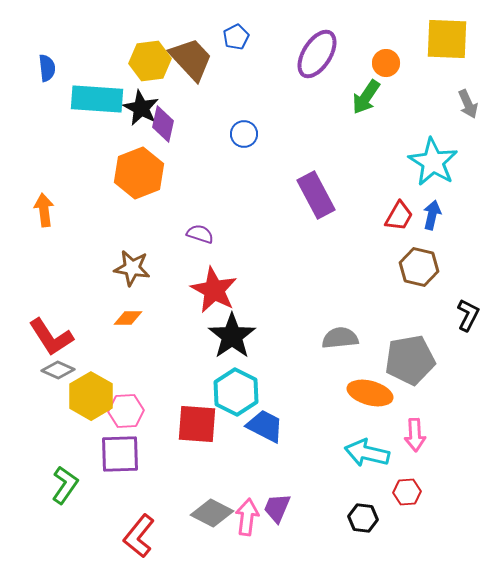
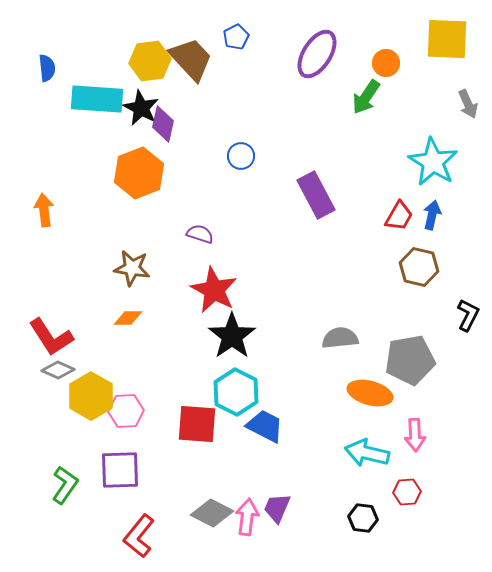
blue circle at (244, 134): moved 3 px left, 22 px down
purple square at (120, 454): moved 16 px down
